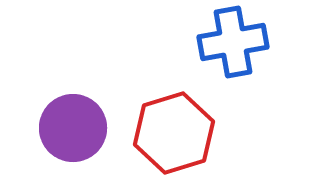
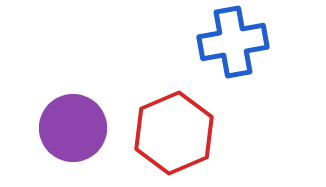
red hexagon: rotated 6 degrees counterclockwise
